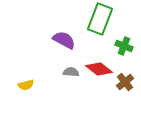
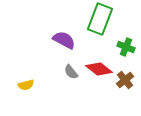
green cross: moved 2 px right, 1 px down
gray semicircle: rotated 133 degrees counterclockwise
brown cross: moved 2 px up
